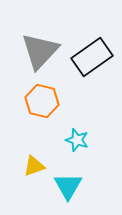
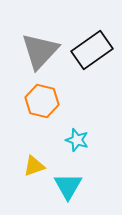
black rectangle: moved 7 px up
